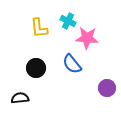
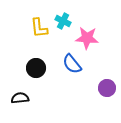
cyan cross: moved 5 px left
